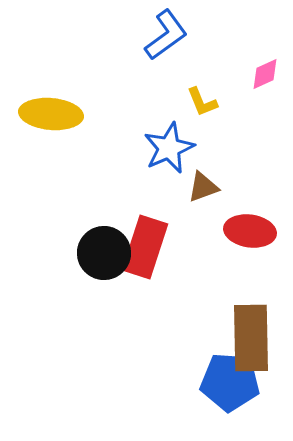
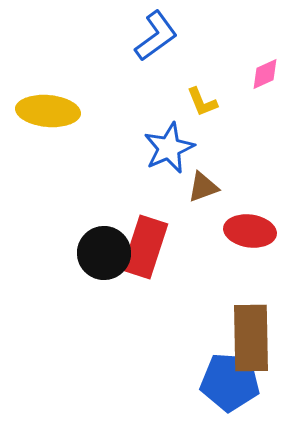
blue L-shape: moved 10 px left, 1 px down
yellow ellipse: moved 3 px left, 3 px up
